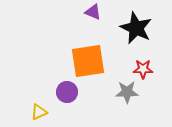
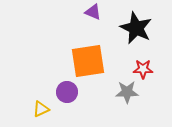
yellow triangle: moved 2 px right, 3 px up
